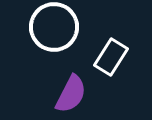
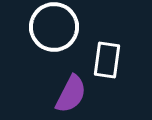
white rectangle: moved 4 px left, 3 px down; rotated 24 degrees counterclockwise
